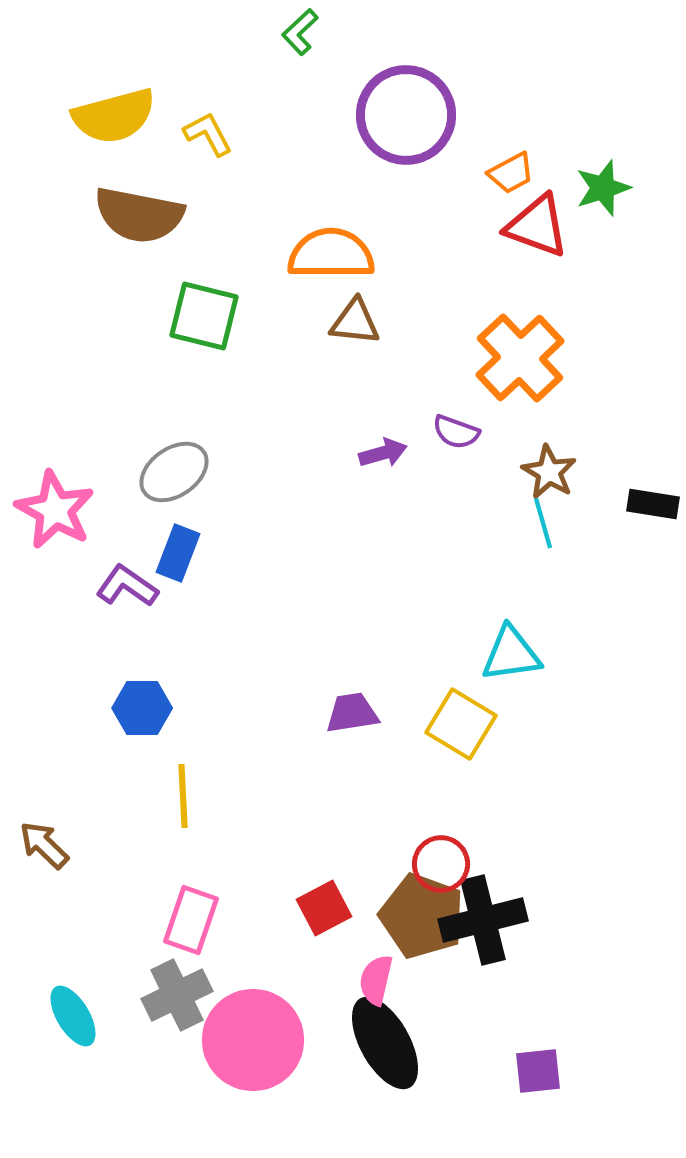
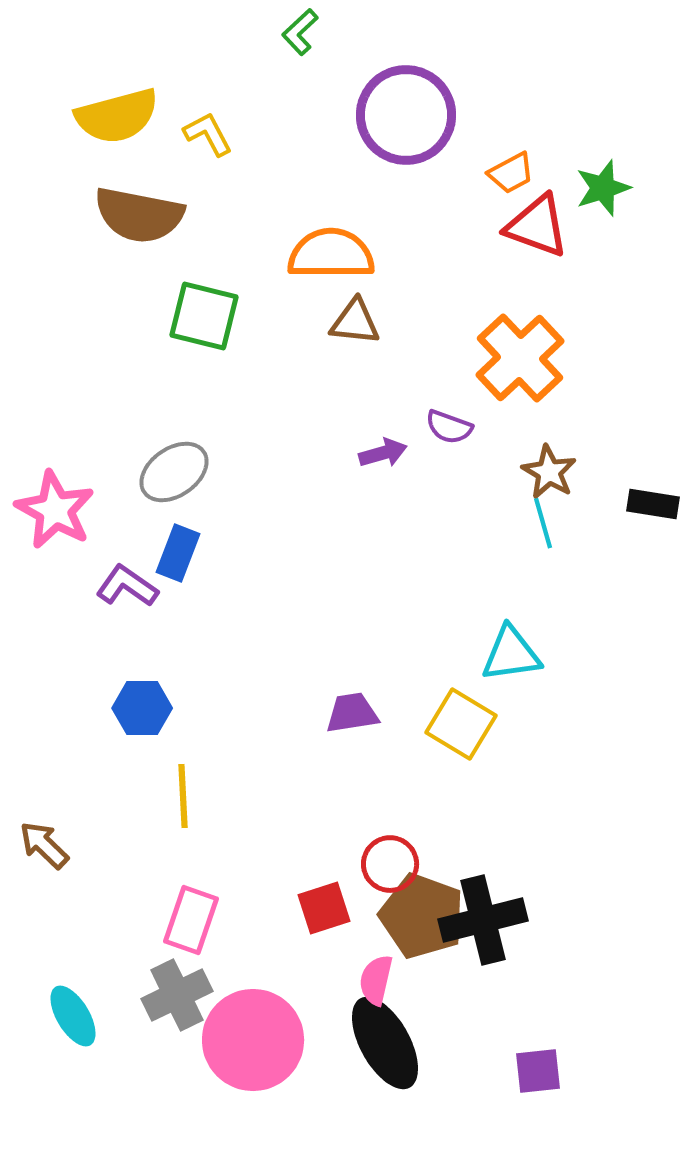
yellow semicircle: moved 3 px right
purple semicircle: moved 7 px left, 5 px up
red circle: moved 51 px left
red square: rotated 10 degrees clockwise
